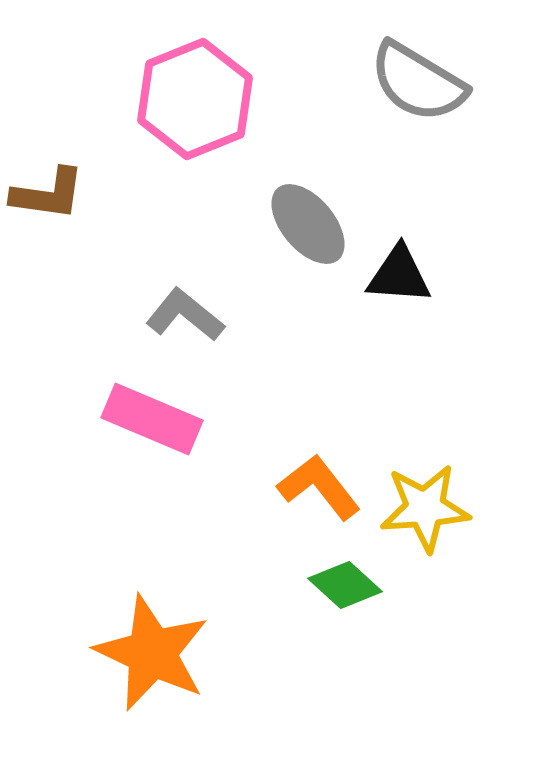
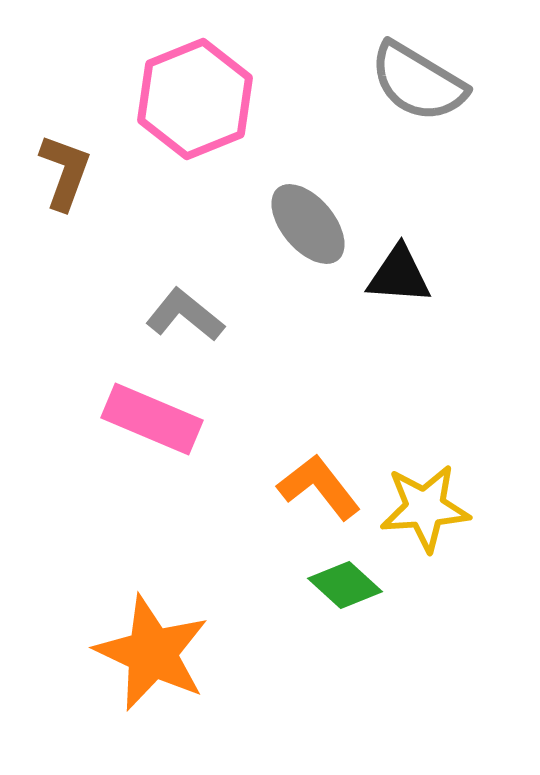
brown L-shape: moved 17 px right, 22 px up; rotated 78 degrees counterclockwise
